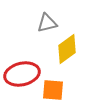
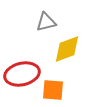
gray triangle: moved 1 px left, 1 px up
yellow diamond: rotated 16 degrees clockwise
